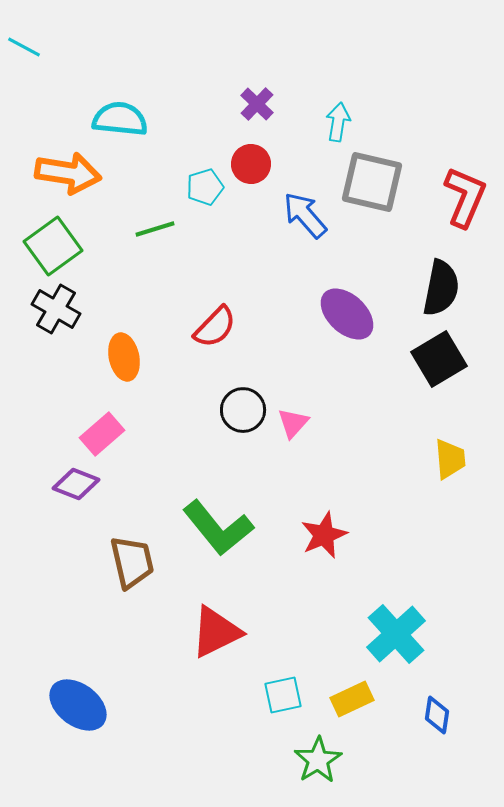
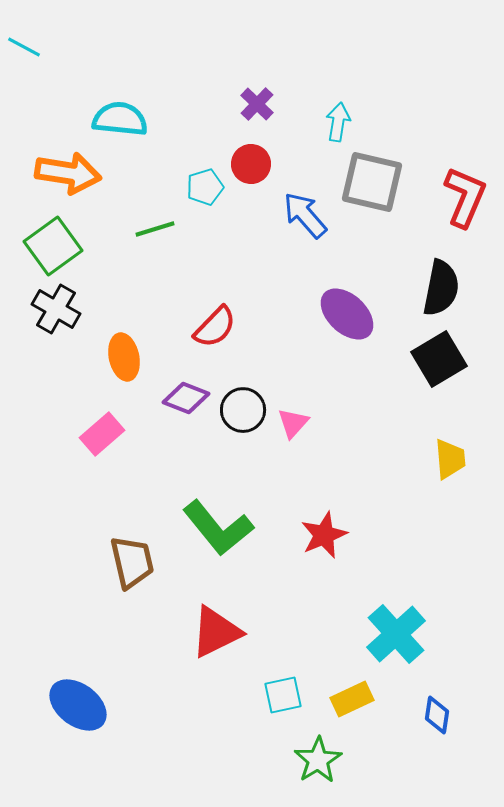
purple diamond: moved 110 px right, 86 px up
